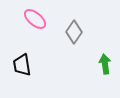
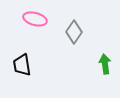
pink ellipse: rotated 25 degrees counterclockwise
